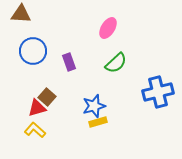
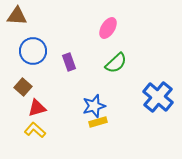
brown triangle: moved 4 px left, 2 px down
blue cross: moved 5 px down; rotated 36 degrees counterclockwise
brown square: moved 24 px left, 10 px up
